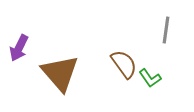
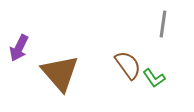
gray line: moved 3 px left, 6 px up
brown semicircle: moved 4 px right, 1 px down
green L-shape: moved 4 px right
